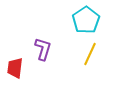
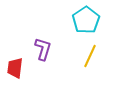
yellow line: moved 2 px down
